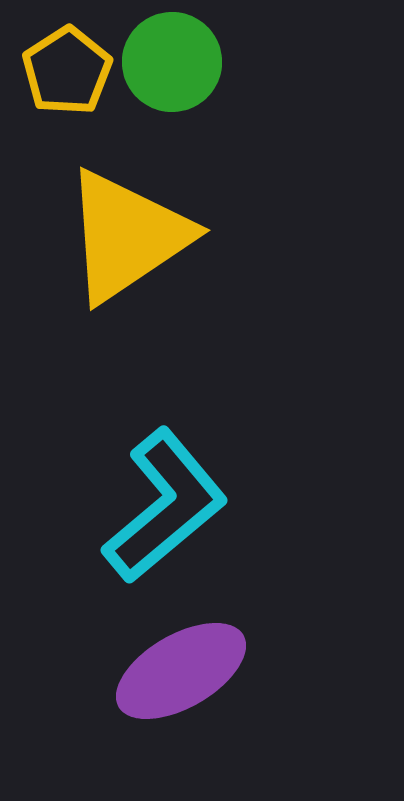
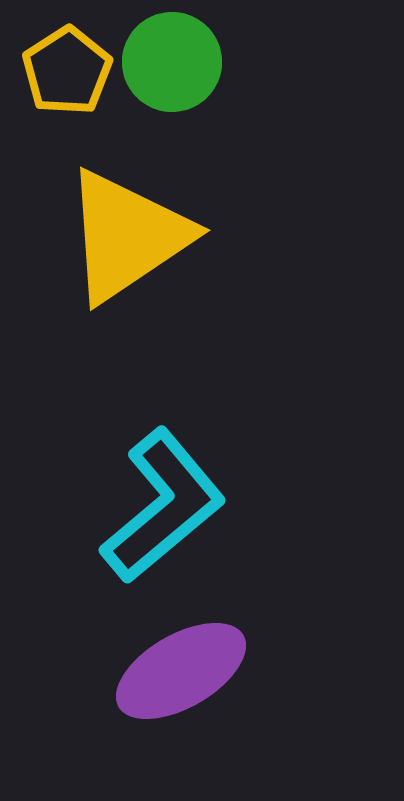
cyan L-shape: moved 2 px left
